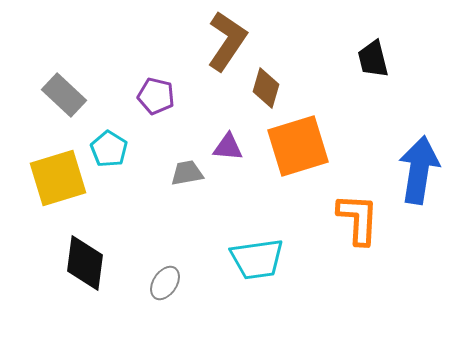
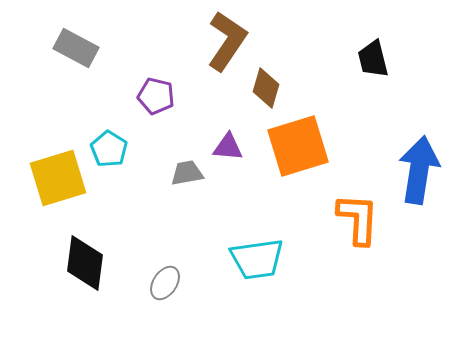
gray rectangle: moved 12 px right, 47 px up; rotated 15 degrees counterclockwise
